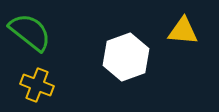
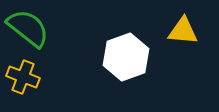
green semicircle: moved 2 px left, 4 px up
yellow cross: moved 14 px left, 8 px up
